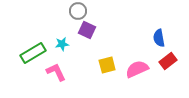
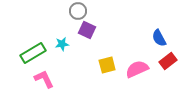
blue semicircle: rotated 18 degrees counterclockwise
pink L-shape: moved 12 px left, 7 px down
